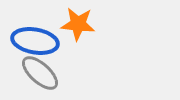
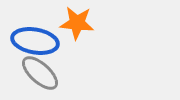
orange star: moved 1 px left, 1 px up
